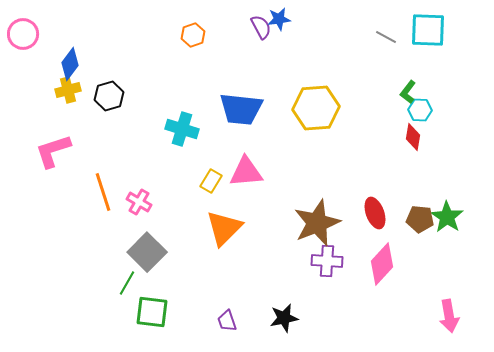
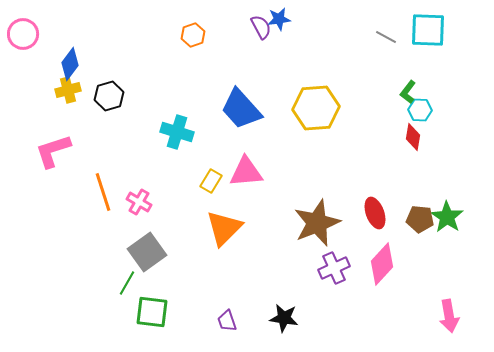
blue trapezoid: rotated 42 degrees clockwise
cyan cross: moved 5 px left, 3 px down
gray square: rotated 9 degrees clockwise
purple cross: moved 7 px right, 7 px down; rotated 28 degrees counterclockwise
black star: rotated 20 degrees clockwise
